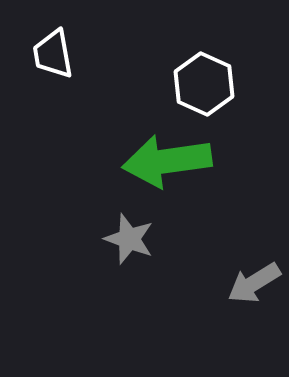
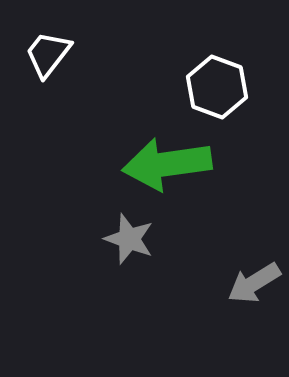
white trapezoid: moved 5 px left; rotated 48 degrees clockwise
white hexagon: moved 13 px right, 3 px down; rotated 4 degrees counterclockwise
green arrow: moved 3 px down
